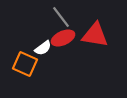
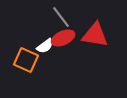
white semicircle: moved 2 px right, 2 px up
orange square: moved 1 px right, 4 px up
